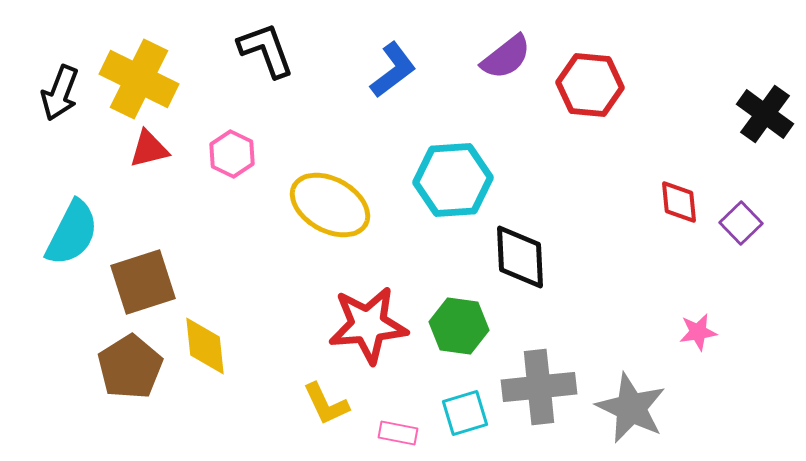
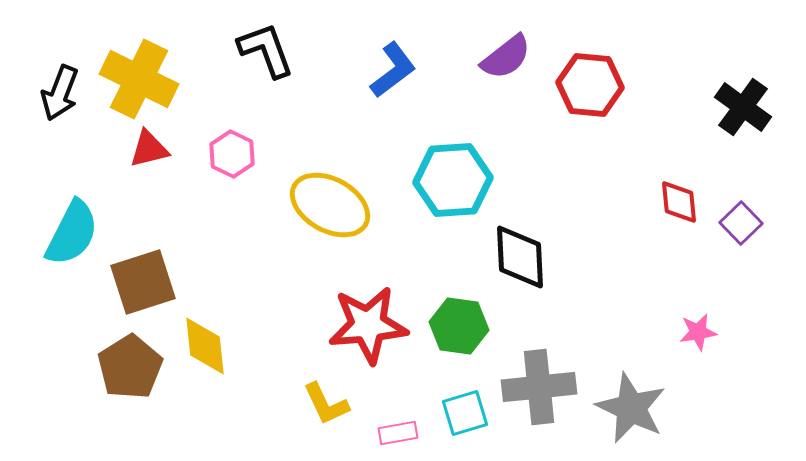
black cross: moved 22 px left, 7 px up
pink rectangle: rotated 21 degrees counterclockwise
